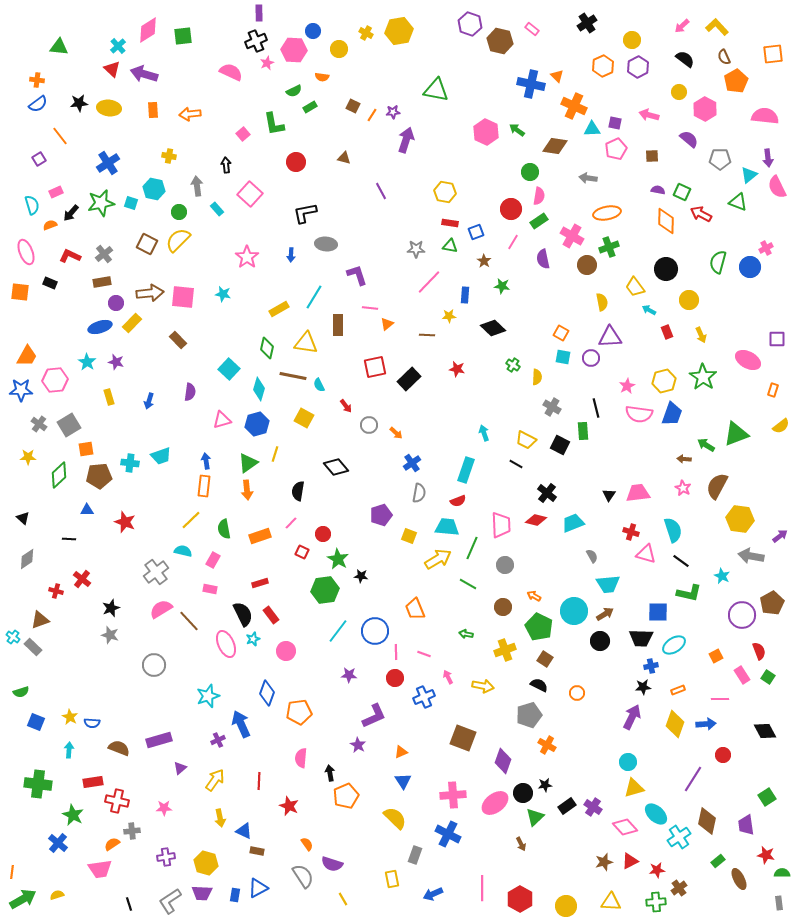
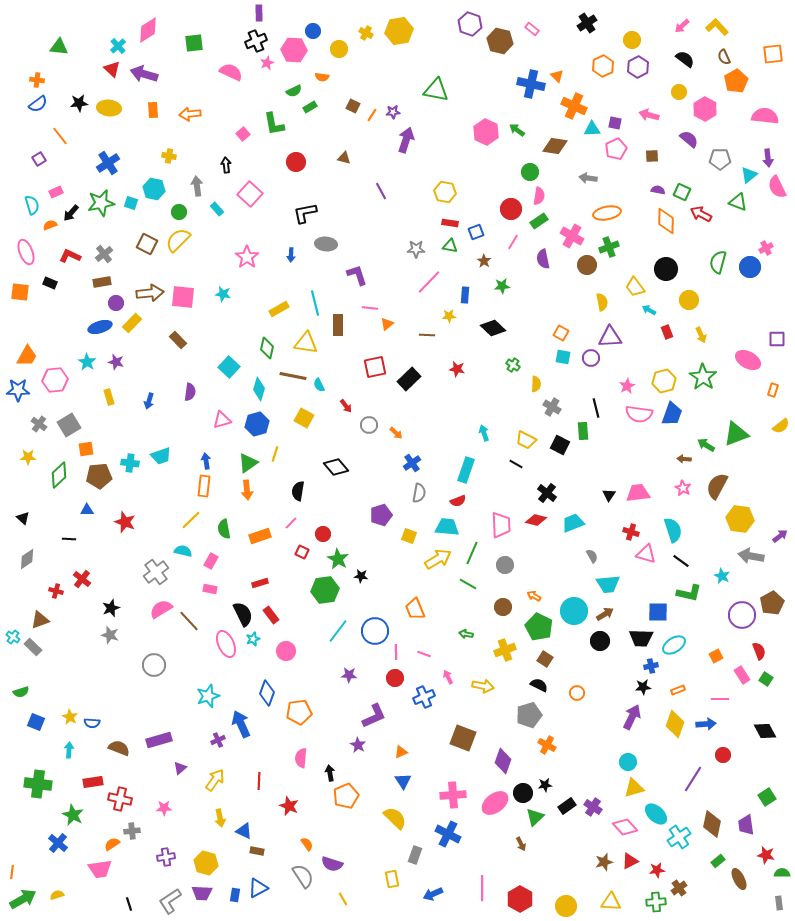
green square at (183, 36): moved 11 px right, 7 px down
green star at (502, 286): rotated 14 degrees counterclockwise
cyan line at (314, 297): moved 1 px right, 6 px down; rotated 45 degrees counterclockwise
cyan square at (229, 369): moved 2 px up
yellow semicircle at (537, 377): moved 1 px left, 7 px down
blue star at (21, 390): moved 3 px left
green line at (472, 548): moved 5 px down
pink rectangle at (213, 560): moved 2 px left, 1 px down
green square at (768, 677): moved 2 px left, 2 px down
red cross at (117, 801): moved 3 px right, 2 px up
brown diamond at (707, 821): moved 5 px right, 3 px down
